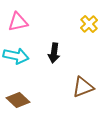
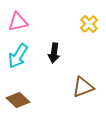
cyan arrow: moved 2 px right; rotated 110 degrees clockwise
